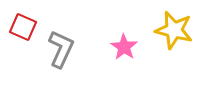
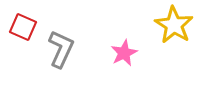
yellow star: moved 5 px up; rotated 18 degrees clockwise
pink star: moved 6 px down; rotated 12 degrees clockwise
